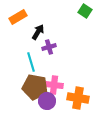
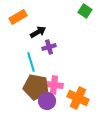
black arrow: rotated 28 degrees clockwise
brown pentagon: moved 1 px right
orange cross: rotated 15 degrees clockwise
